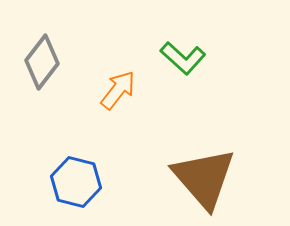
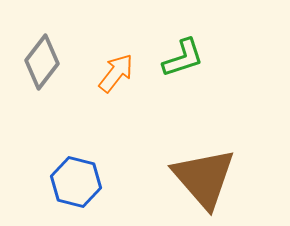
green L-shape: rotated 60 degrees counterclockwise
orange arrow: moved 2 px left, 17 px up
